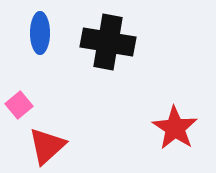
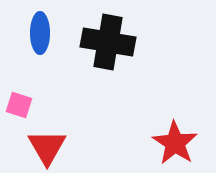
pink square: rotated 32 degrees counterclockwise
red star: moved 15 px down
red triangle: moved 1 px down; rotated 18 degrees counterclockwise
